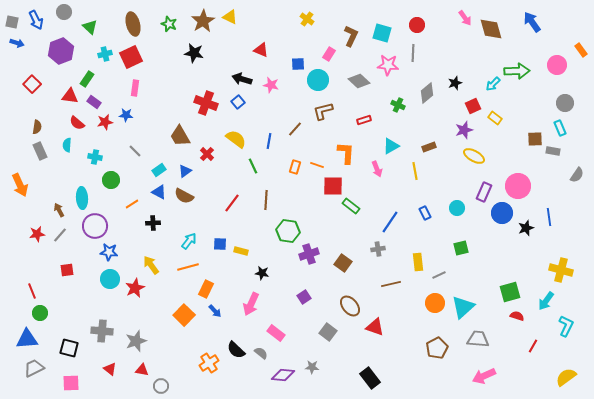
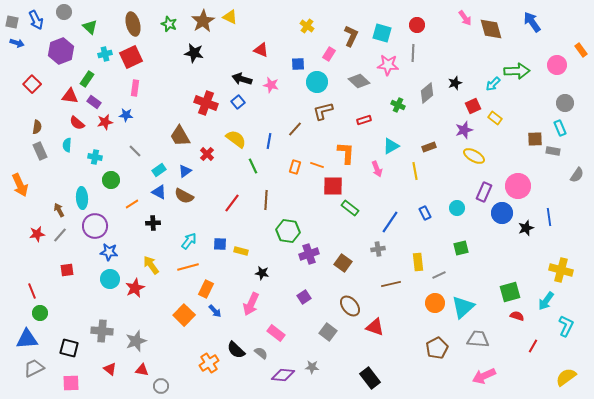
yellow cross at (307, 19): moved 7 px down
cyan circle at (318, 80): moved 1 px left, 2 px down
green rectangle at (351, 206): moved 1 px left, 2 px down
